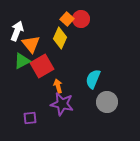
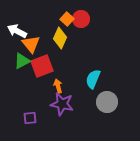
white arrow: rotated 84 degrees counterclockwise
red square: rotated 10 degrees clockwise
